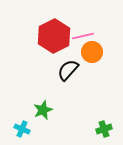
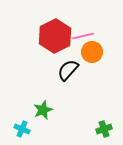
red hexagon: moved 1 px right
